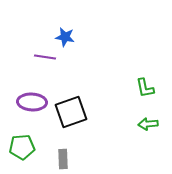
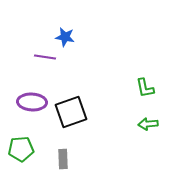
green pentagon: moved 1 px left, 2 px down
